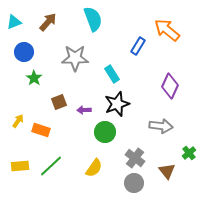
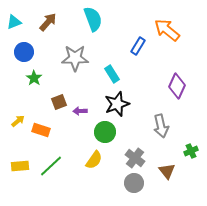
purple diamond: moved 7 px right
purple arrow: moved 4 px left, 1 px down
yellow arrow: rotated 16 degrees clockwise
gray arrow: rotated 70 degrees clockwise
green cross: moved 2 px right, 2 px up; rotated 16 degrees clockwise
yellow semicircle: moved 8 px up
